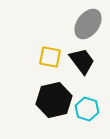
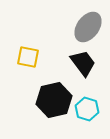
gray ellipse: moved 3 px down
yellow square: moved 22 px left
black trapezoid: moved 1 px right, 2 px down
